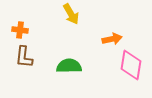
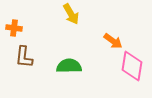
orange cross: moved 6 px left, 2 px up
orange arrow: moved 1 px right, 2 px down; rotated 48 degrees clockwise
pink diamond: moved 1 px right, 1 px down
